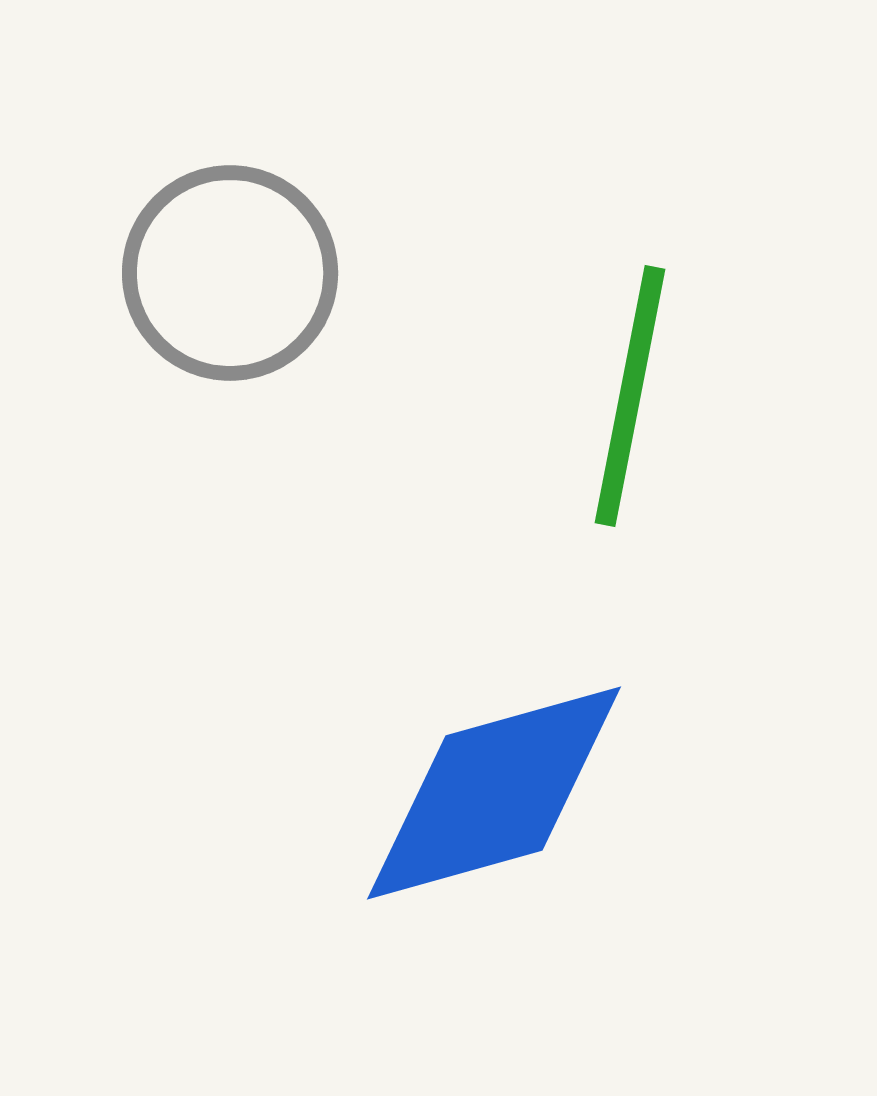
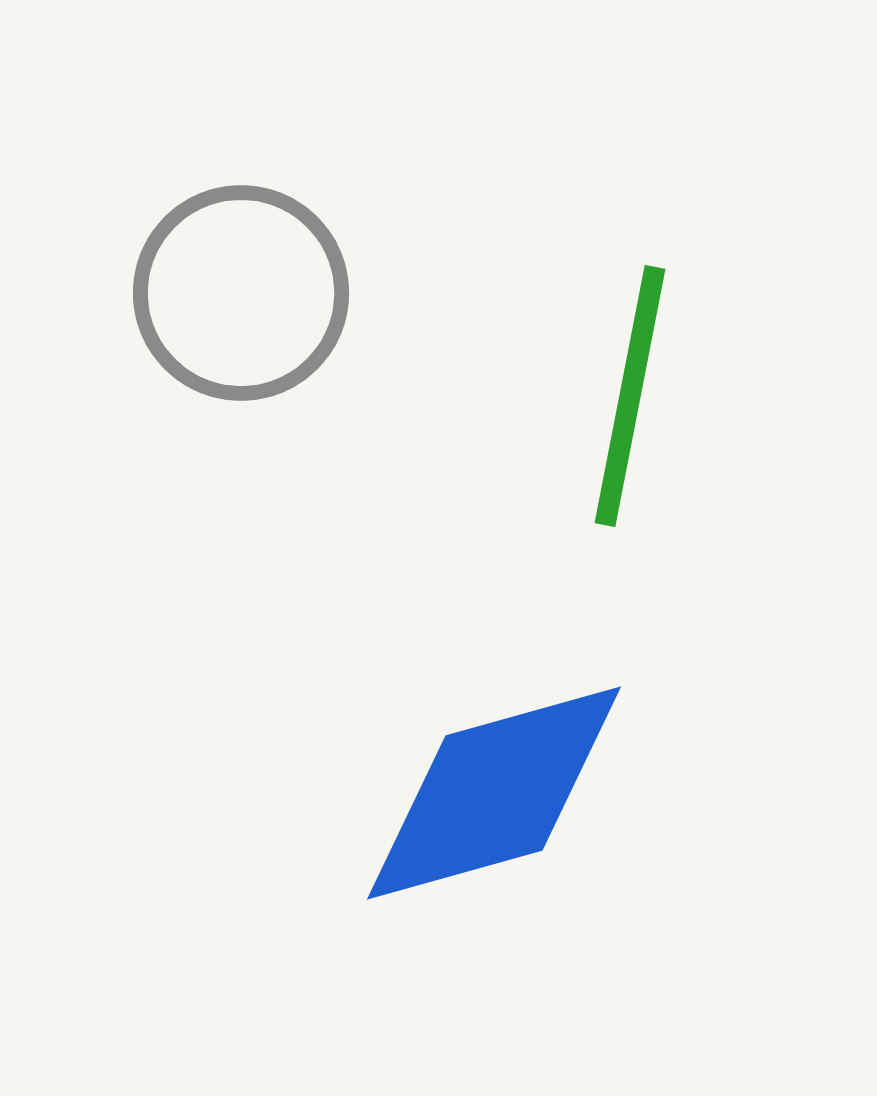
gray circle: moved 11 px right, 20 px down
